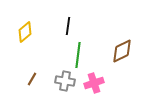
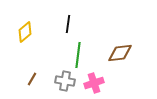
black line: moved 2 px up
brown diamond: moved 2 px left, 2 px down; rotated 20 degrees clockwise
